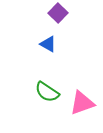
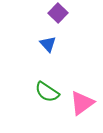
blue triangle: rotated 18 degrees clockwise
pink triangle: rotated 16 degrees counterclockwise
